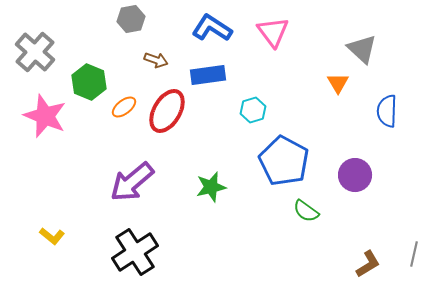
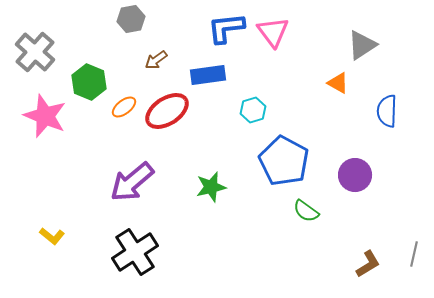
blue L-shape: moved 14 px right; rotated 39 degrees counterclockwise
gray triangle: moved 4 px up; rotated 44 degrees clockwise
brown arrow: rotated 125 degrees clockwise
orange triangle: rotated 30 degrees counterclockwise
red ellipse: rotated 27 degrees clockwise
